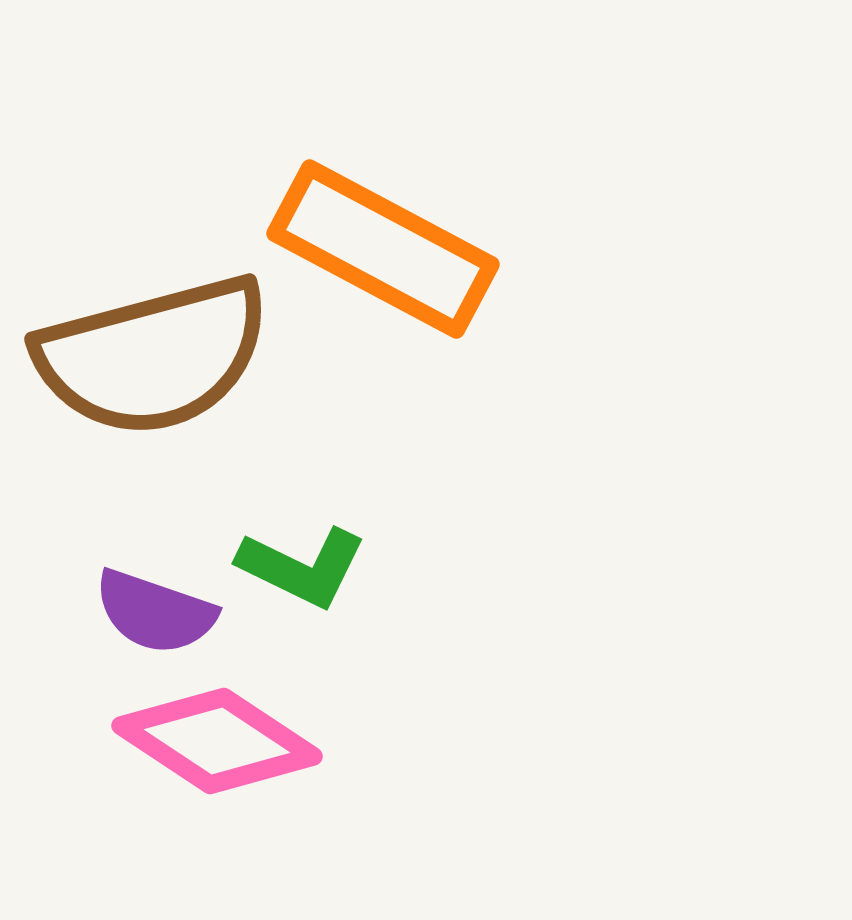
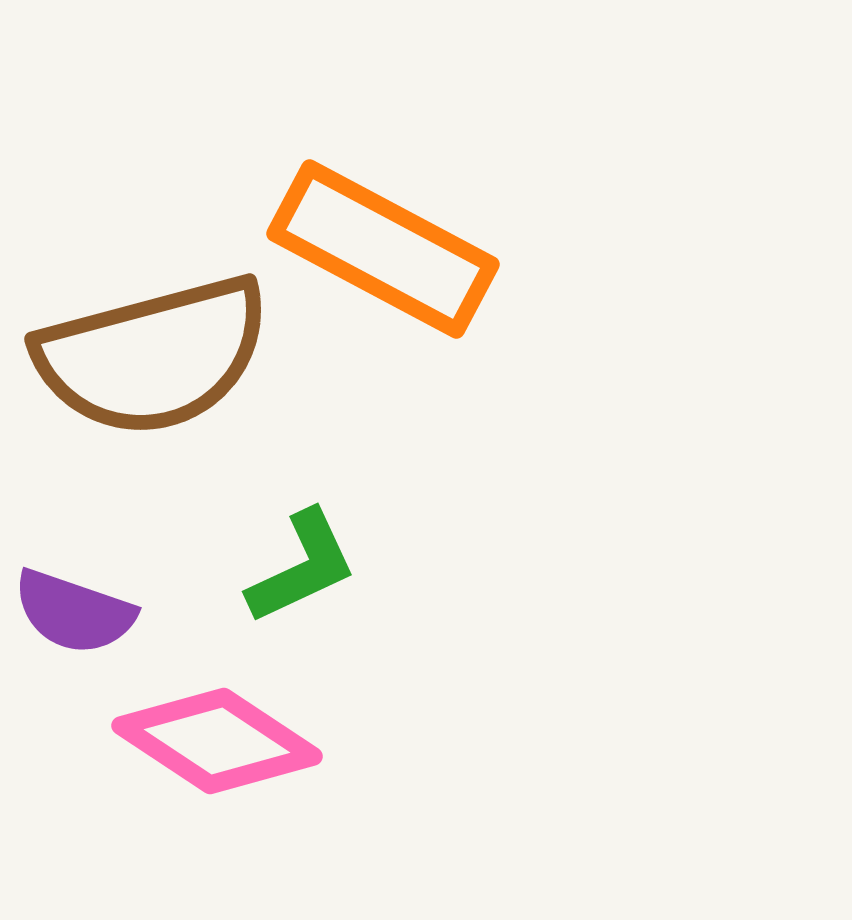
green L-shape: rotated 51 degrees counterclockwise
purple semicircle: moved 81 px left
